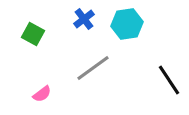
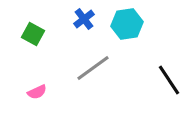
pink semicircle: moved 5 px left, 2 px up; rotated 12 degrees clockwise
